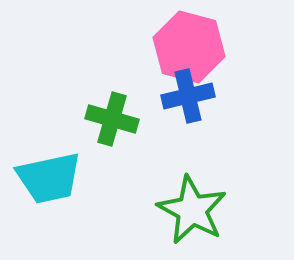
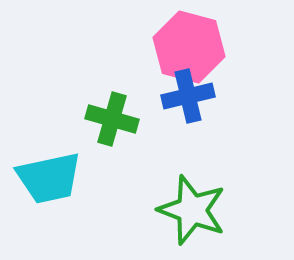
green star: rotated 8 degrees counterclockwise
